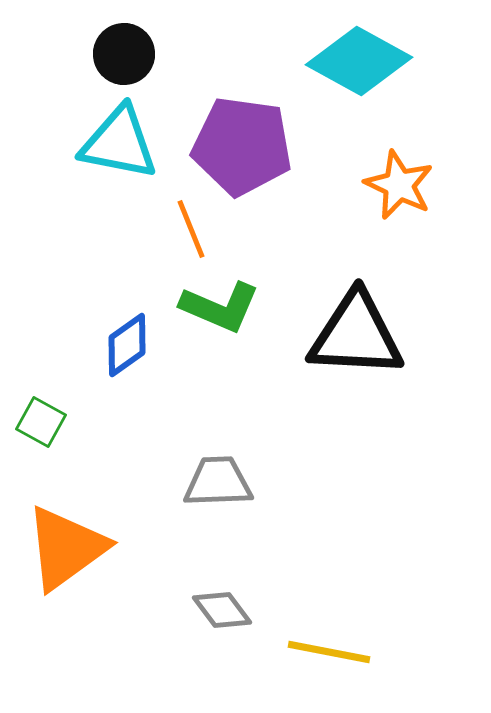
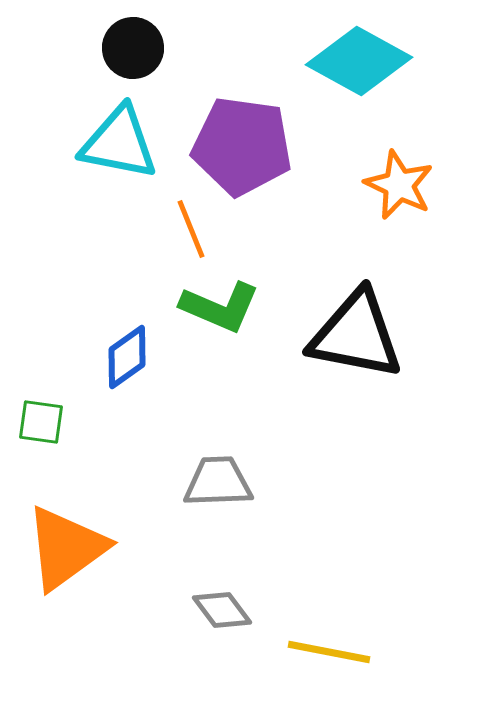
black circle: moved 9 px right, 6 px up
black triangle: rotated 8 degrees clockwise
blue diamond: moved 12 px down
green square: rotated 21 degrees counterclockwise
